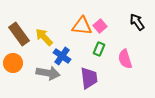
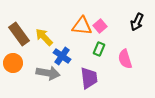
black arrow: rotated 120 degrees counterclockwise
